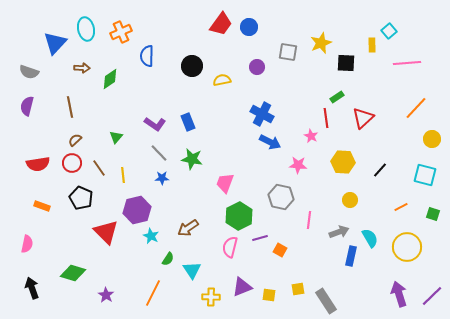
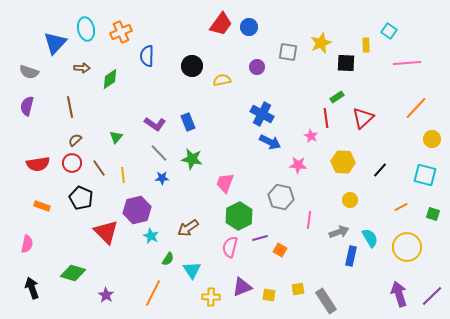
cyan square at (389, 31): rotated 14 degrees counterclockwise
yellow rectangle at (372, 45): moved 6 px left
